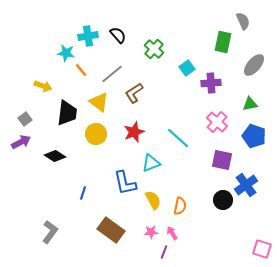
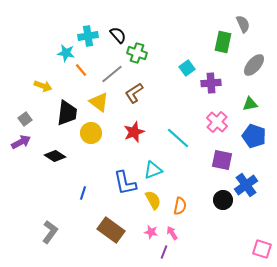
gray semicircle: moved 3 px down
green cross: moved 17 px left, 4 px down; rotated 24 degrees counterclockwise
yellow circle: moved 5 px left, 1 px up
cyan triangle: moved 2 px right, 7 px down
pink star: rotated 16 degrees clockwise
